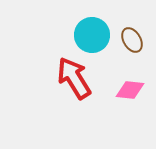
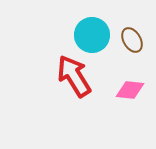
red arrow: moved 2 px up
